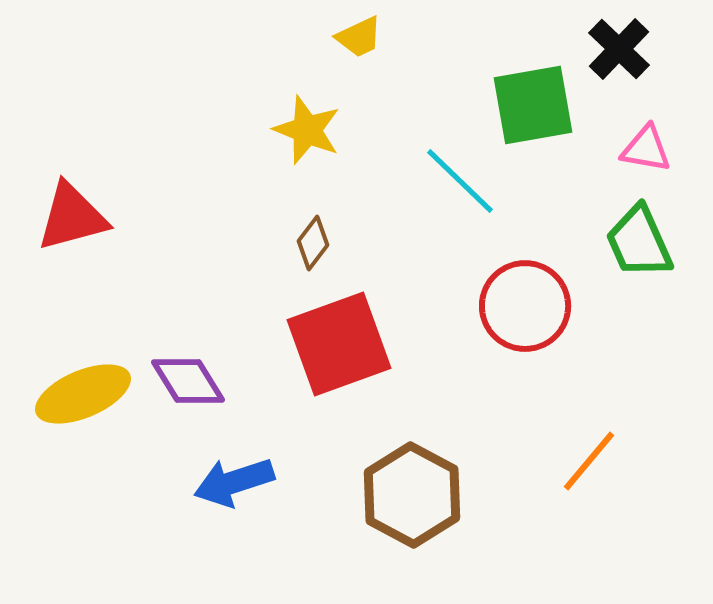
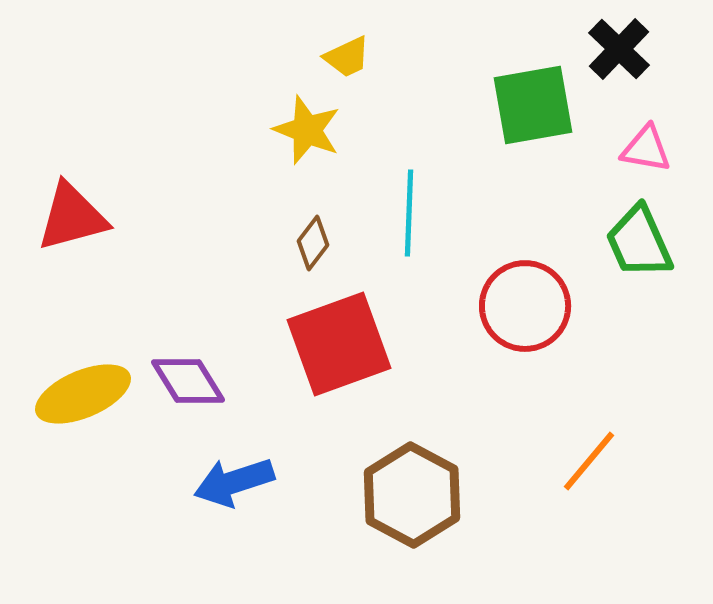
yellow trapezoid: moved 12 px left, 20 px down
cyan line: moved 51 px left, 32 px down; rotated 48 degrees clockwise
